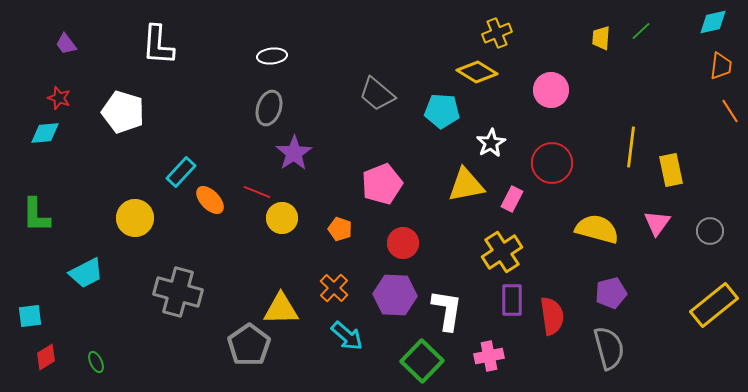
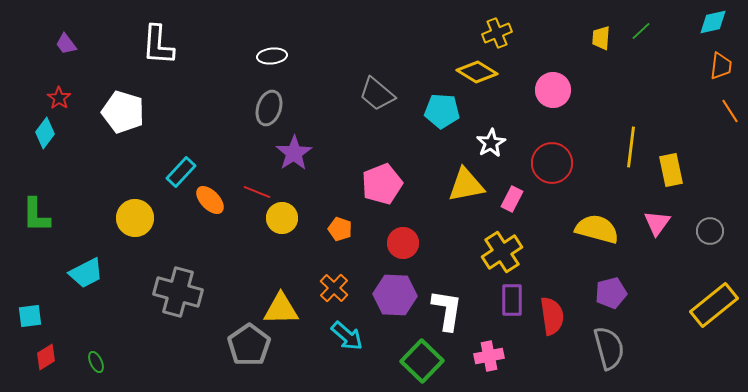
pink circle at (551, 90): moved 2 px right
red star at (59, 98): rotated 15 degrees clockwise
cyan diamond at (45, 133): rotated 48 degrees counterclockwise
